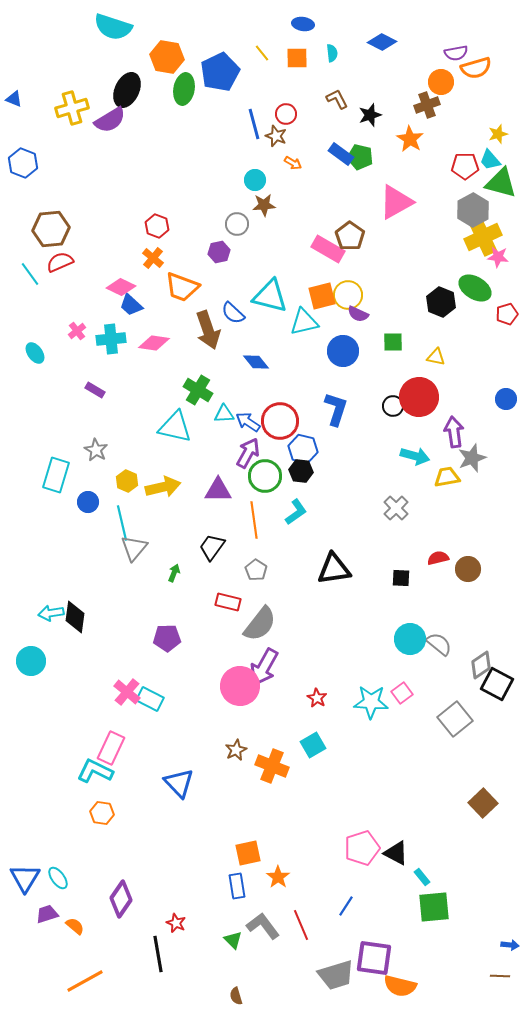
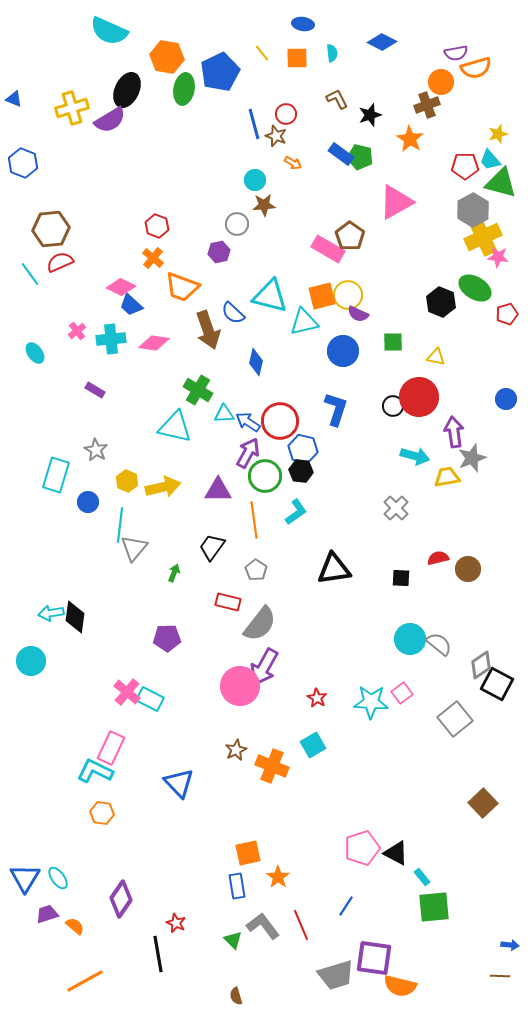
cyan semicircle at (113, 27): moved 4 px left, 4 px down; rotated 6 degrees clockwise
blue diamond at (256, 362): rotated 52 degrees clockwise
cyan line at (122, 523): moved 2 px left, 2 px down; rotated 20 degrees clockwise
